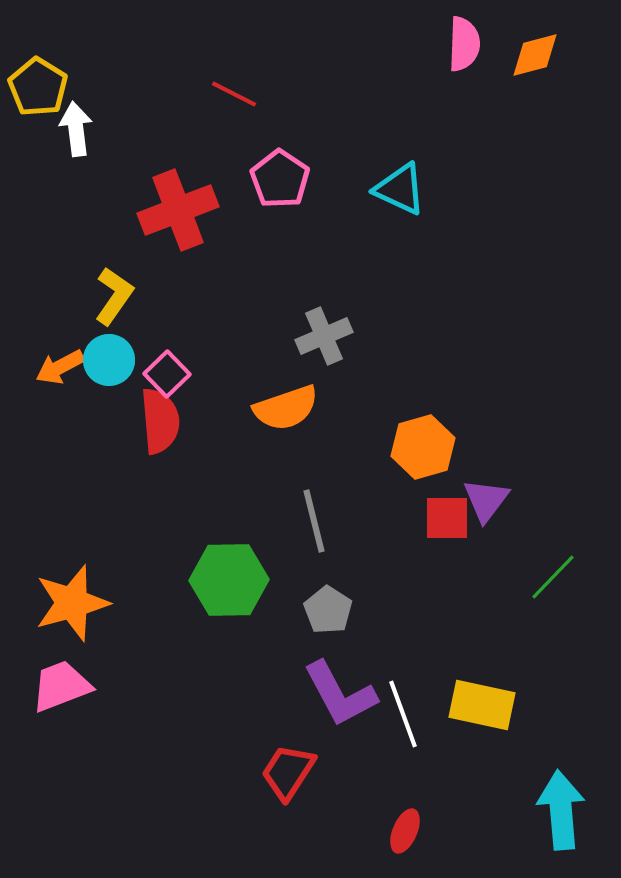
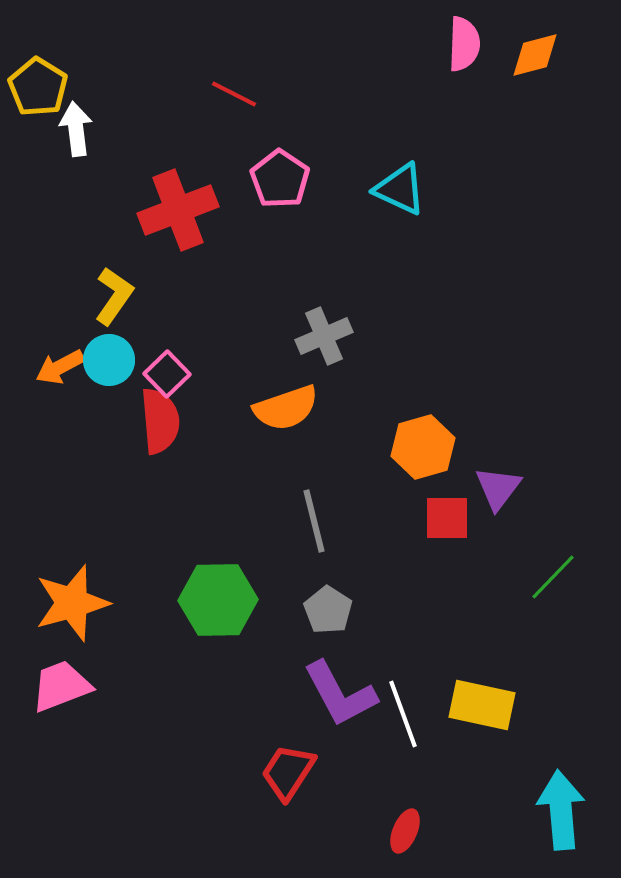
purple triangle: moved 12 px right, 12 px up
green hexagon: moved 11 px left, 20 px down
